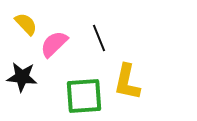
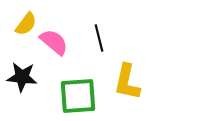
yellow semicircle: rotated 80 degrees clockwise
black line: rotated 8 degrees clockwise
pink semicircle: moved 2 px up; rotated 84 degrees clockwise
green square: moved 6 px left
